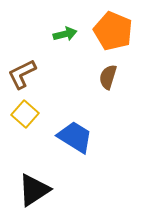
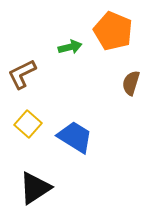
green arrow: moved 5 px right, 13 px down
brown semicircle: moved 23 px right, 6 px down
yellow square: moved 3 px right, 10 px down
black triangle: moved 1 px right, 2 px up
